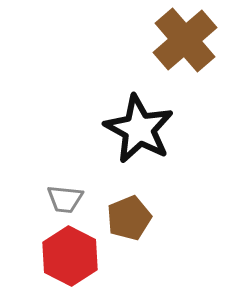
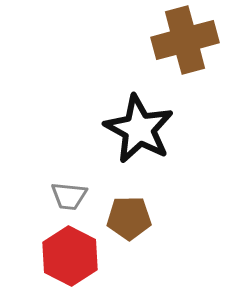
brown cross: rotated 26 degrees clockwise
gray trapezoid: moved 4 px right, 3 px up
brown pentagon: rotated 21 degrees clockwise
